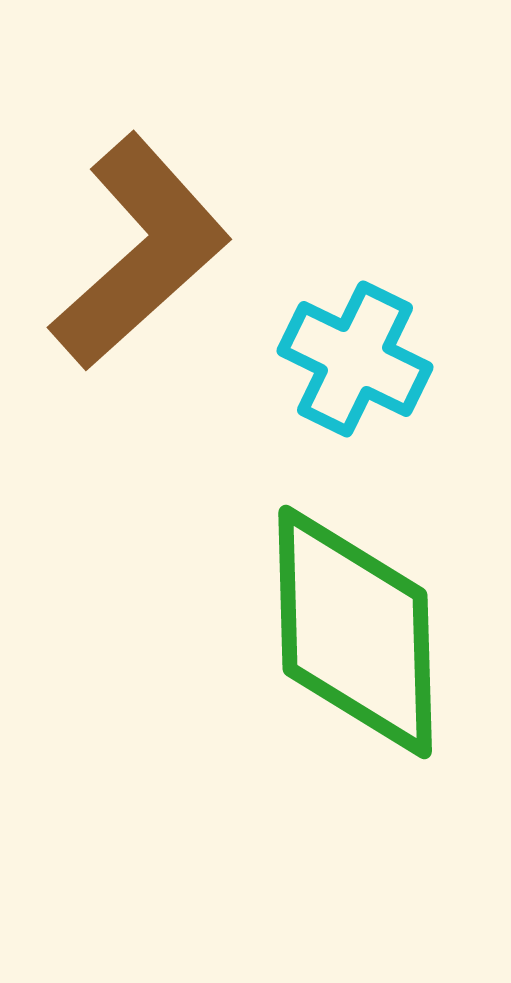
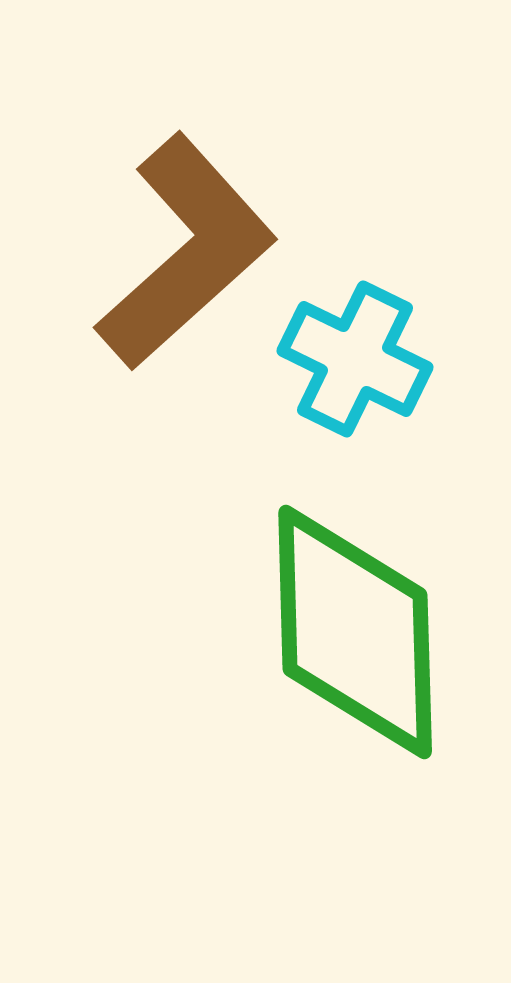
brown L-shape: moved 46 px right
